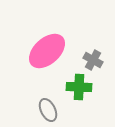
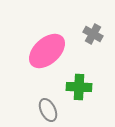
gray cross: moved 26 px up
